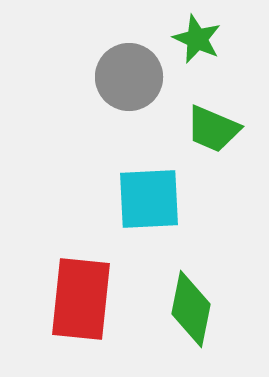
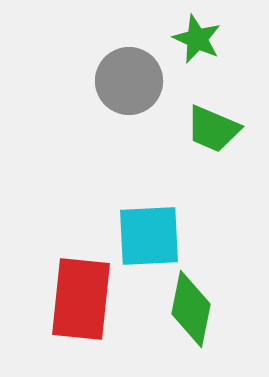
gray circle: moved 4 px down
cyan square: moved 37 px down
